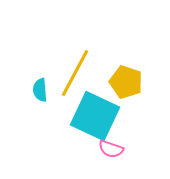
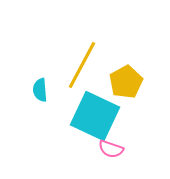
yellow line: moved 7 px right, 8 px up
yellow pentagon: rotated 24 degrees clockwise
